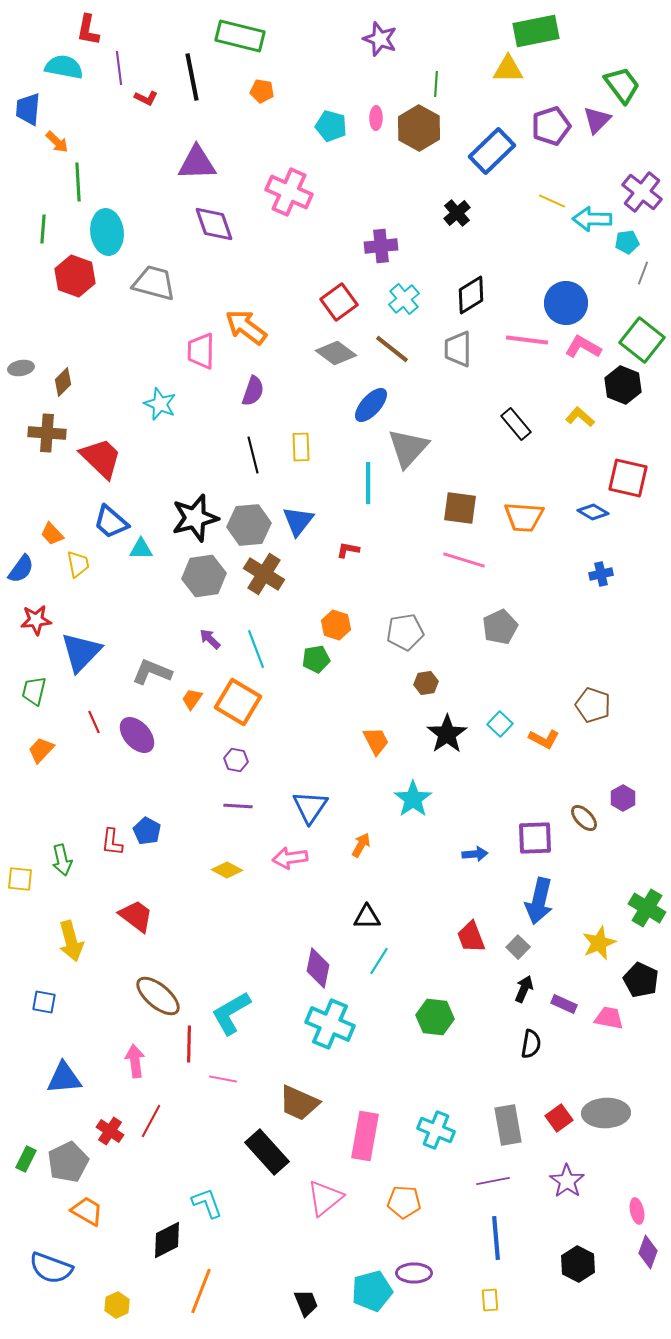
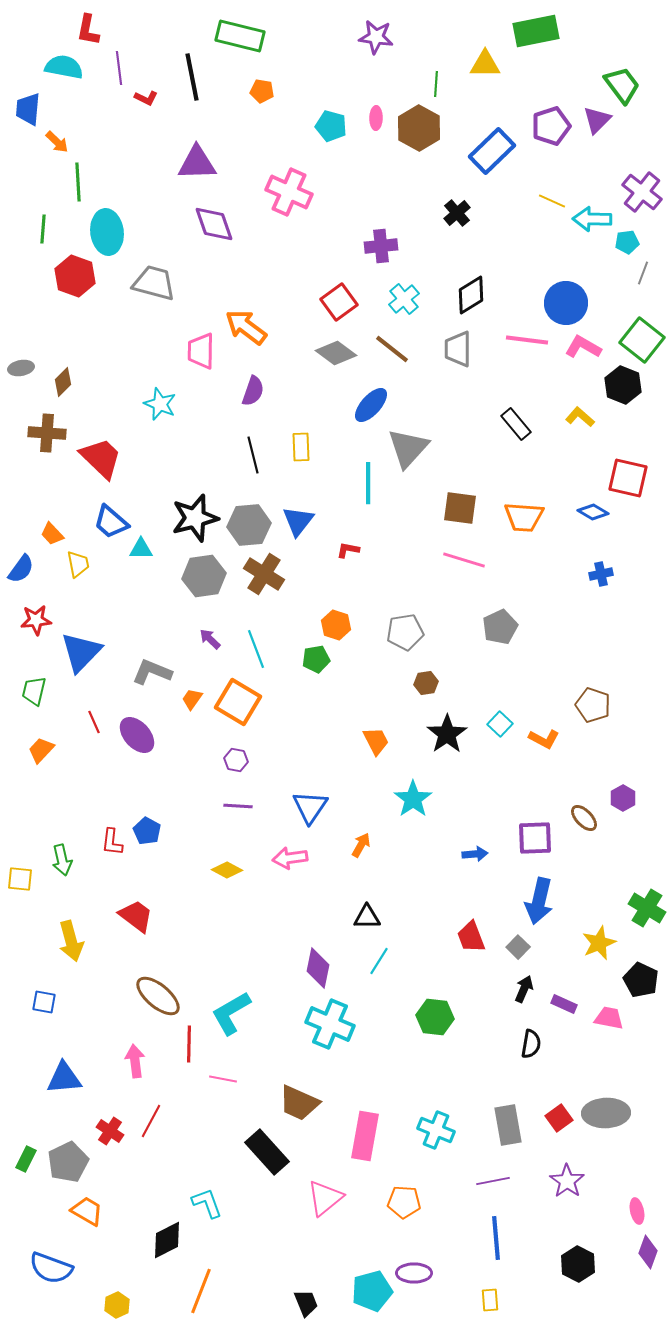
purple star at (380, 39): moved 4 px left, 2 px up; rotated 12 degrees counterclockwise
yellow triangle at (508, 69): moved 23 px left, 5 px up
